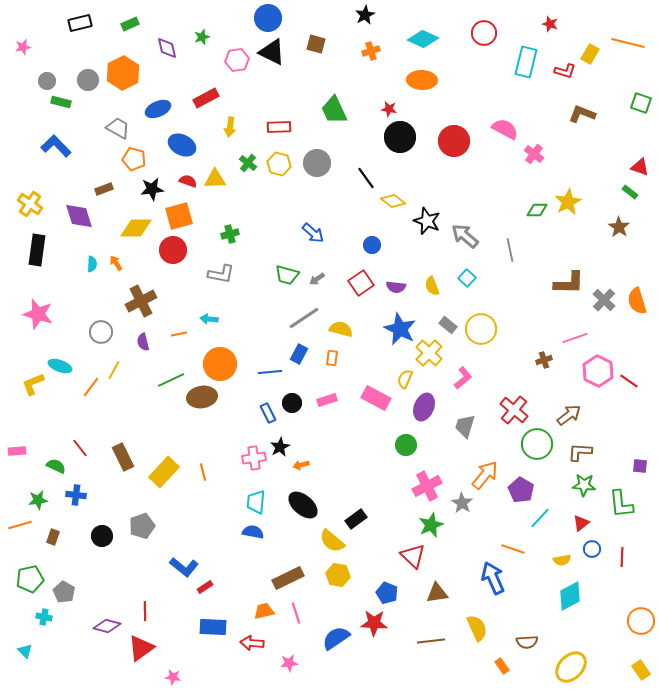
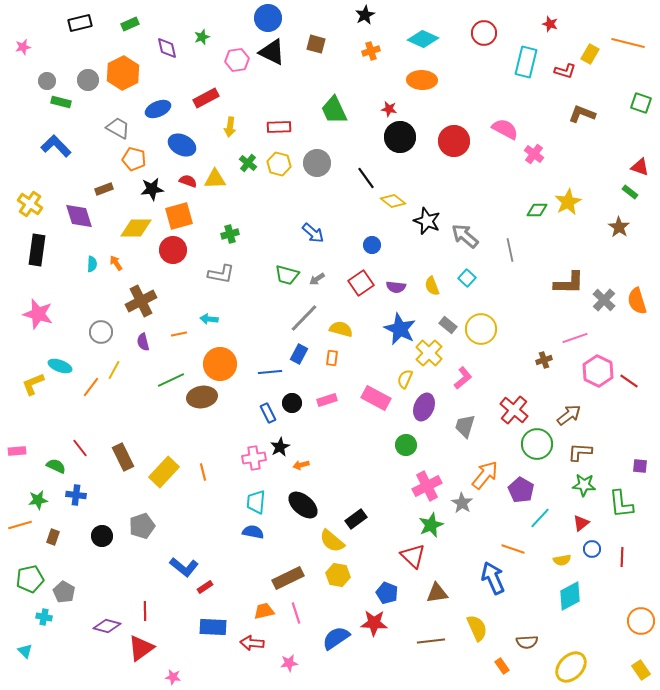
gray line at (304, 318): rotated 12 degrees counterclockwise
